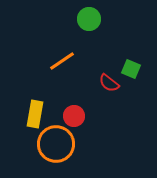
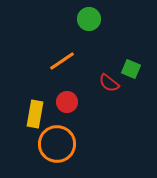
red circle: moved 7 px left, 14 px up
orange circle: moved 1 px right
